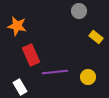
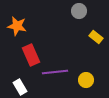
yellow circle: moved 2 px left, 3 px down
